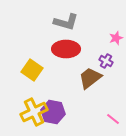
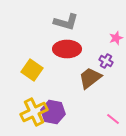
red ellipse: moved 1 px right
